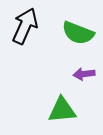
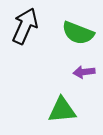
purple arrow: moved 2 px up
